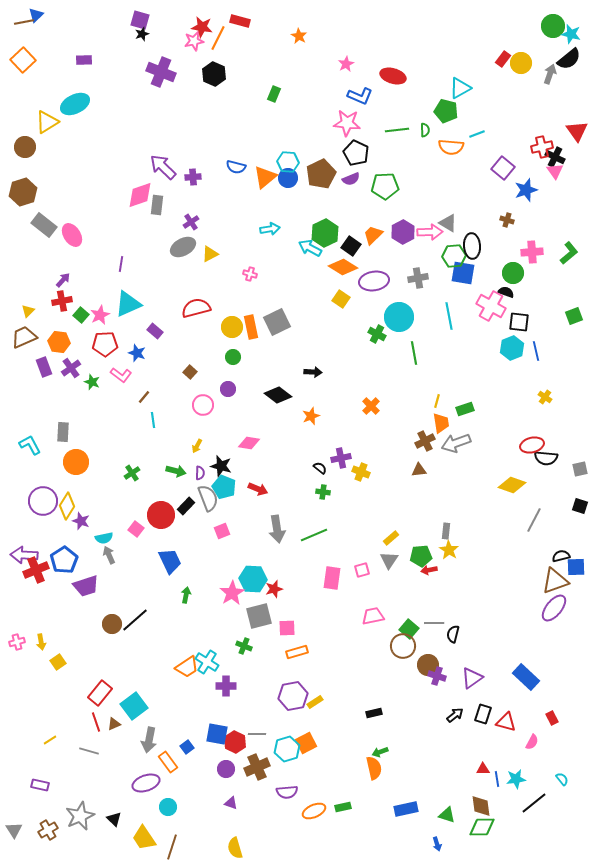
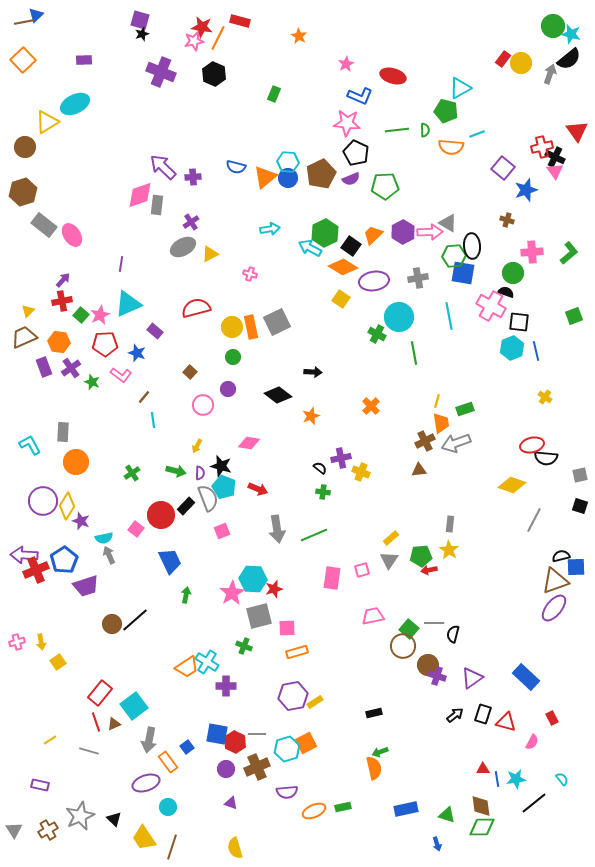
gray square at (580, 469): moved 6 px down
gray rectangle at (446, 531): moved 4 px right, 7 px up
